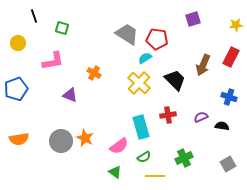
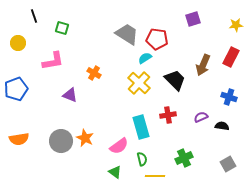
green semicircle: moved 2 px left, 2 px down; rotated 72 degrees counterclockwise
